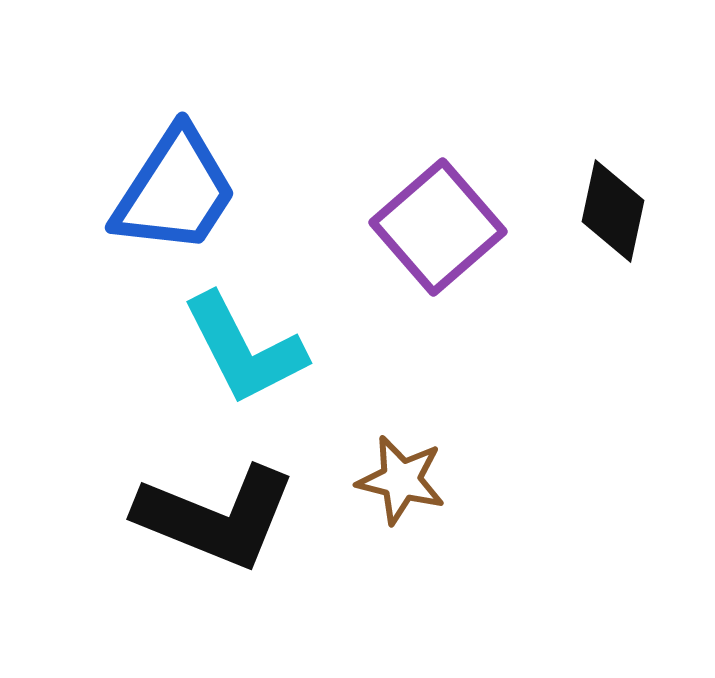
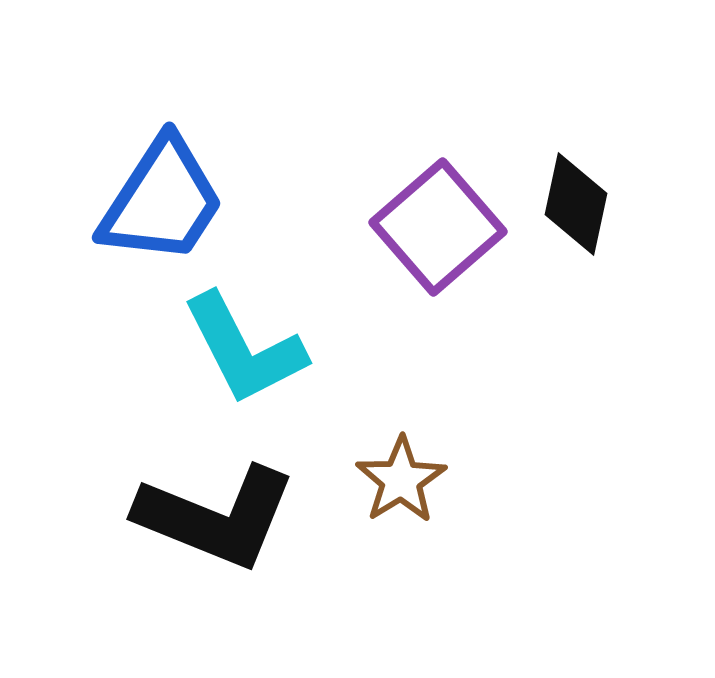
blue trapezoid: moved 13 px left, 10 px down
black diamond: moved 37 px left, 7 px up
brown star: rotated 26 degrees clockwise
